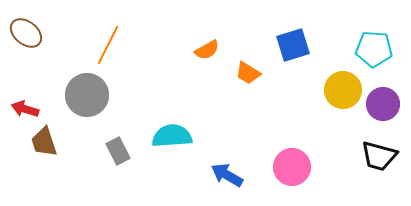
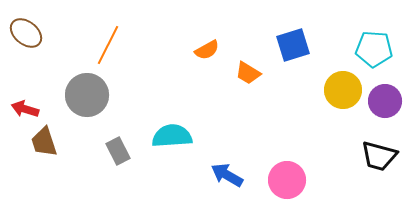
purple circle: moved 2 px right, 3 px up
pink circle: moved 5 px left, 13 px down
